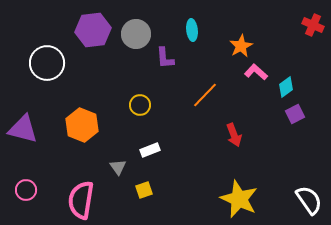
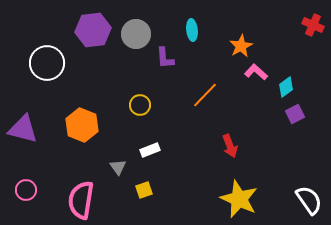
red arrow: moved 4 px left, 11 px down
